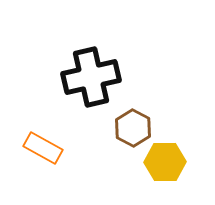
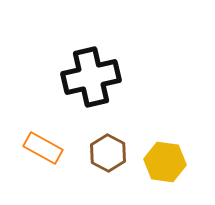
brown hexagon: moved 25 px left, 25 px down
yellow hexagon: rotated 9 degrees clockwise
